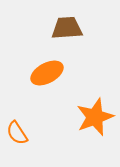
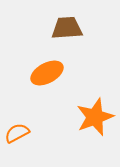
orange semicircle: rotated 95 degrees clockwise
